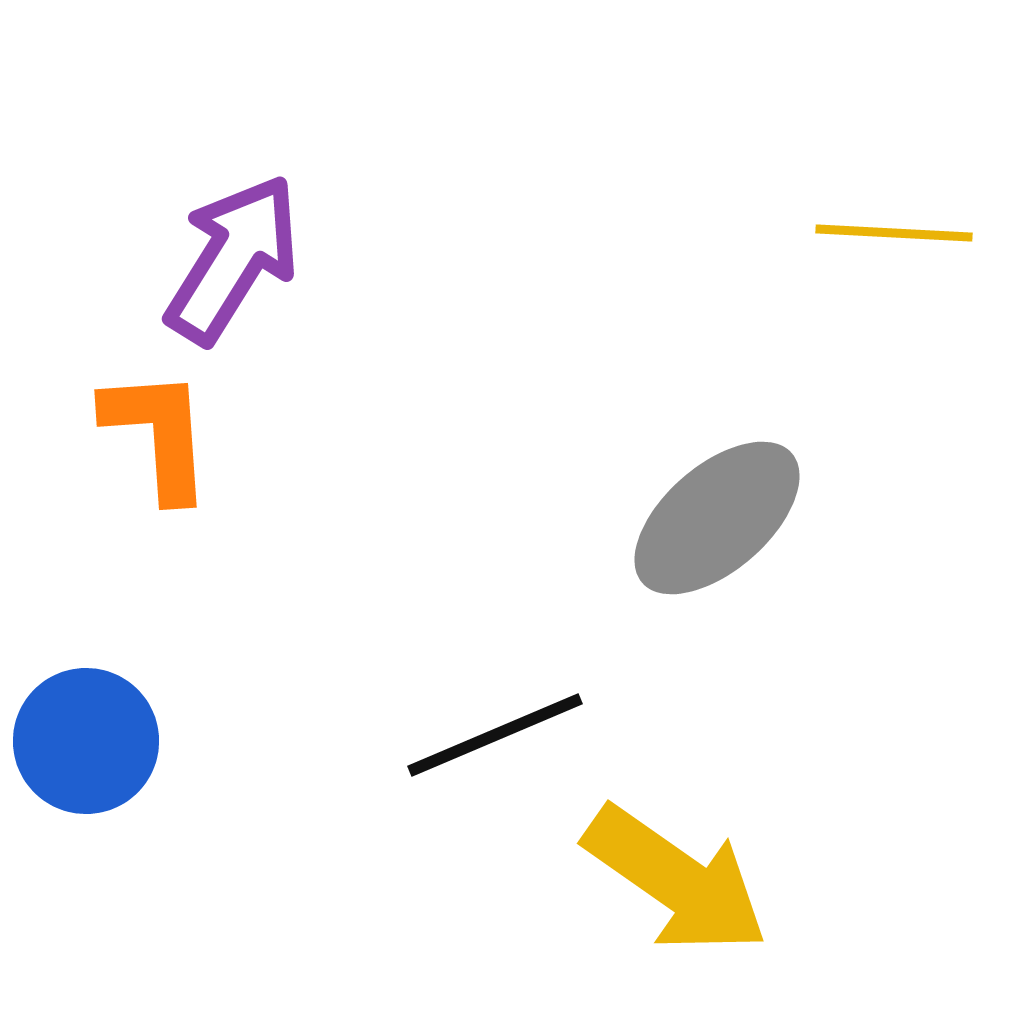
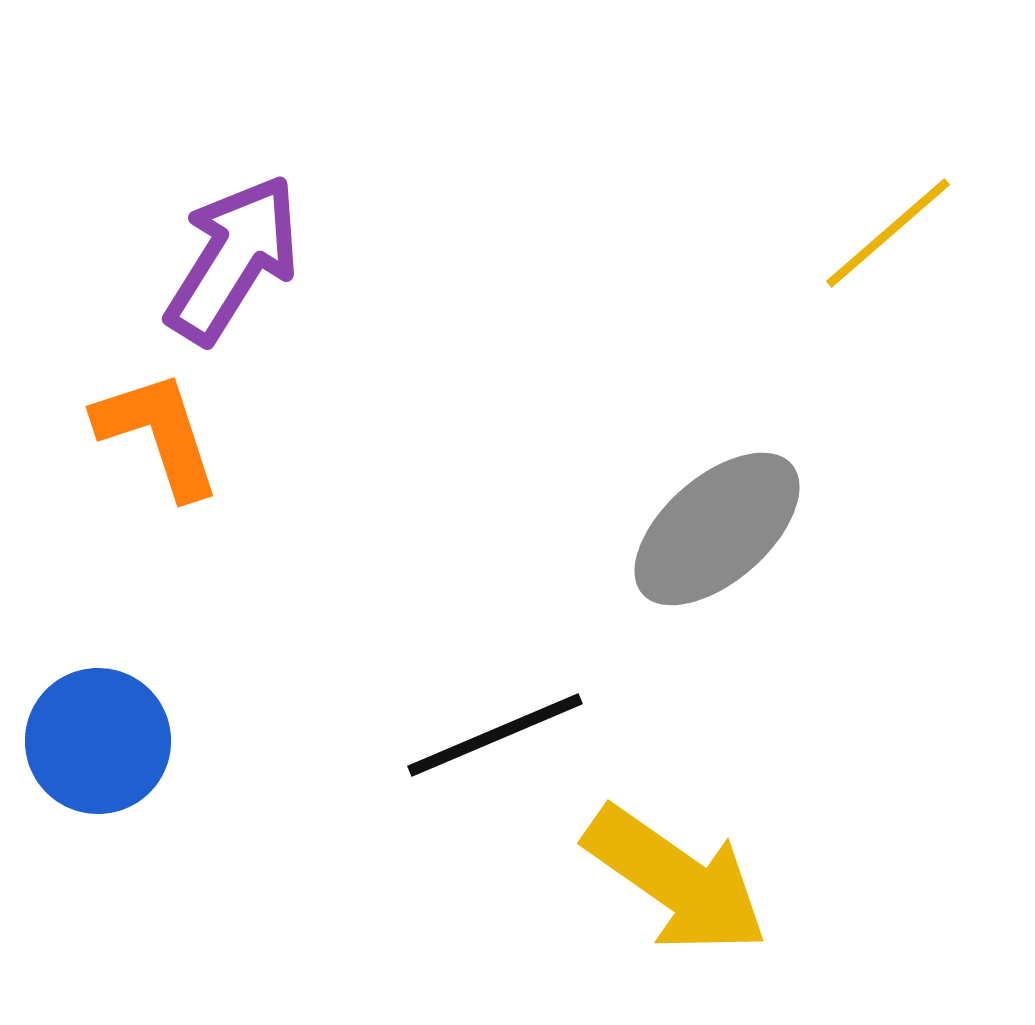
yellow line: moved 6 px left; rotated 44 degrees counterclockwise
orange L-shape: rotated 14 degrees counterclockwise
gray ellipse: moved 11 px down
blue circle: moved 12 px right
